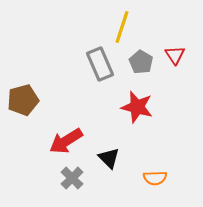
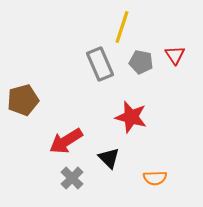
gray pentagon: rotated 20 degrees counterclockwise
red star: moved 6 px left, 10 px down
